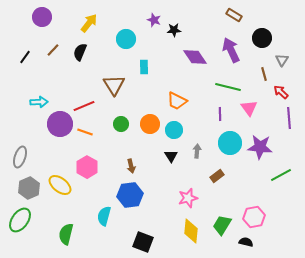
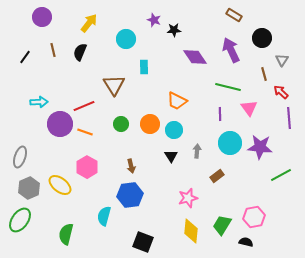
brown line at (53, 50): rotated 56 degrees counterclockwise
